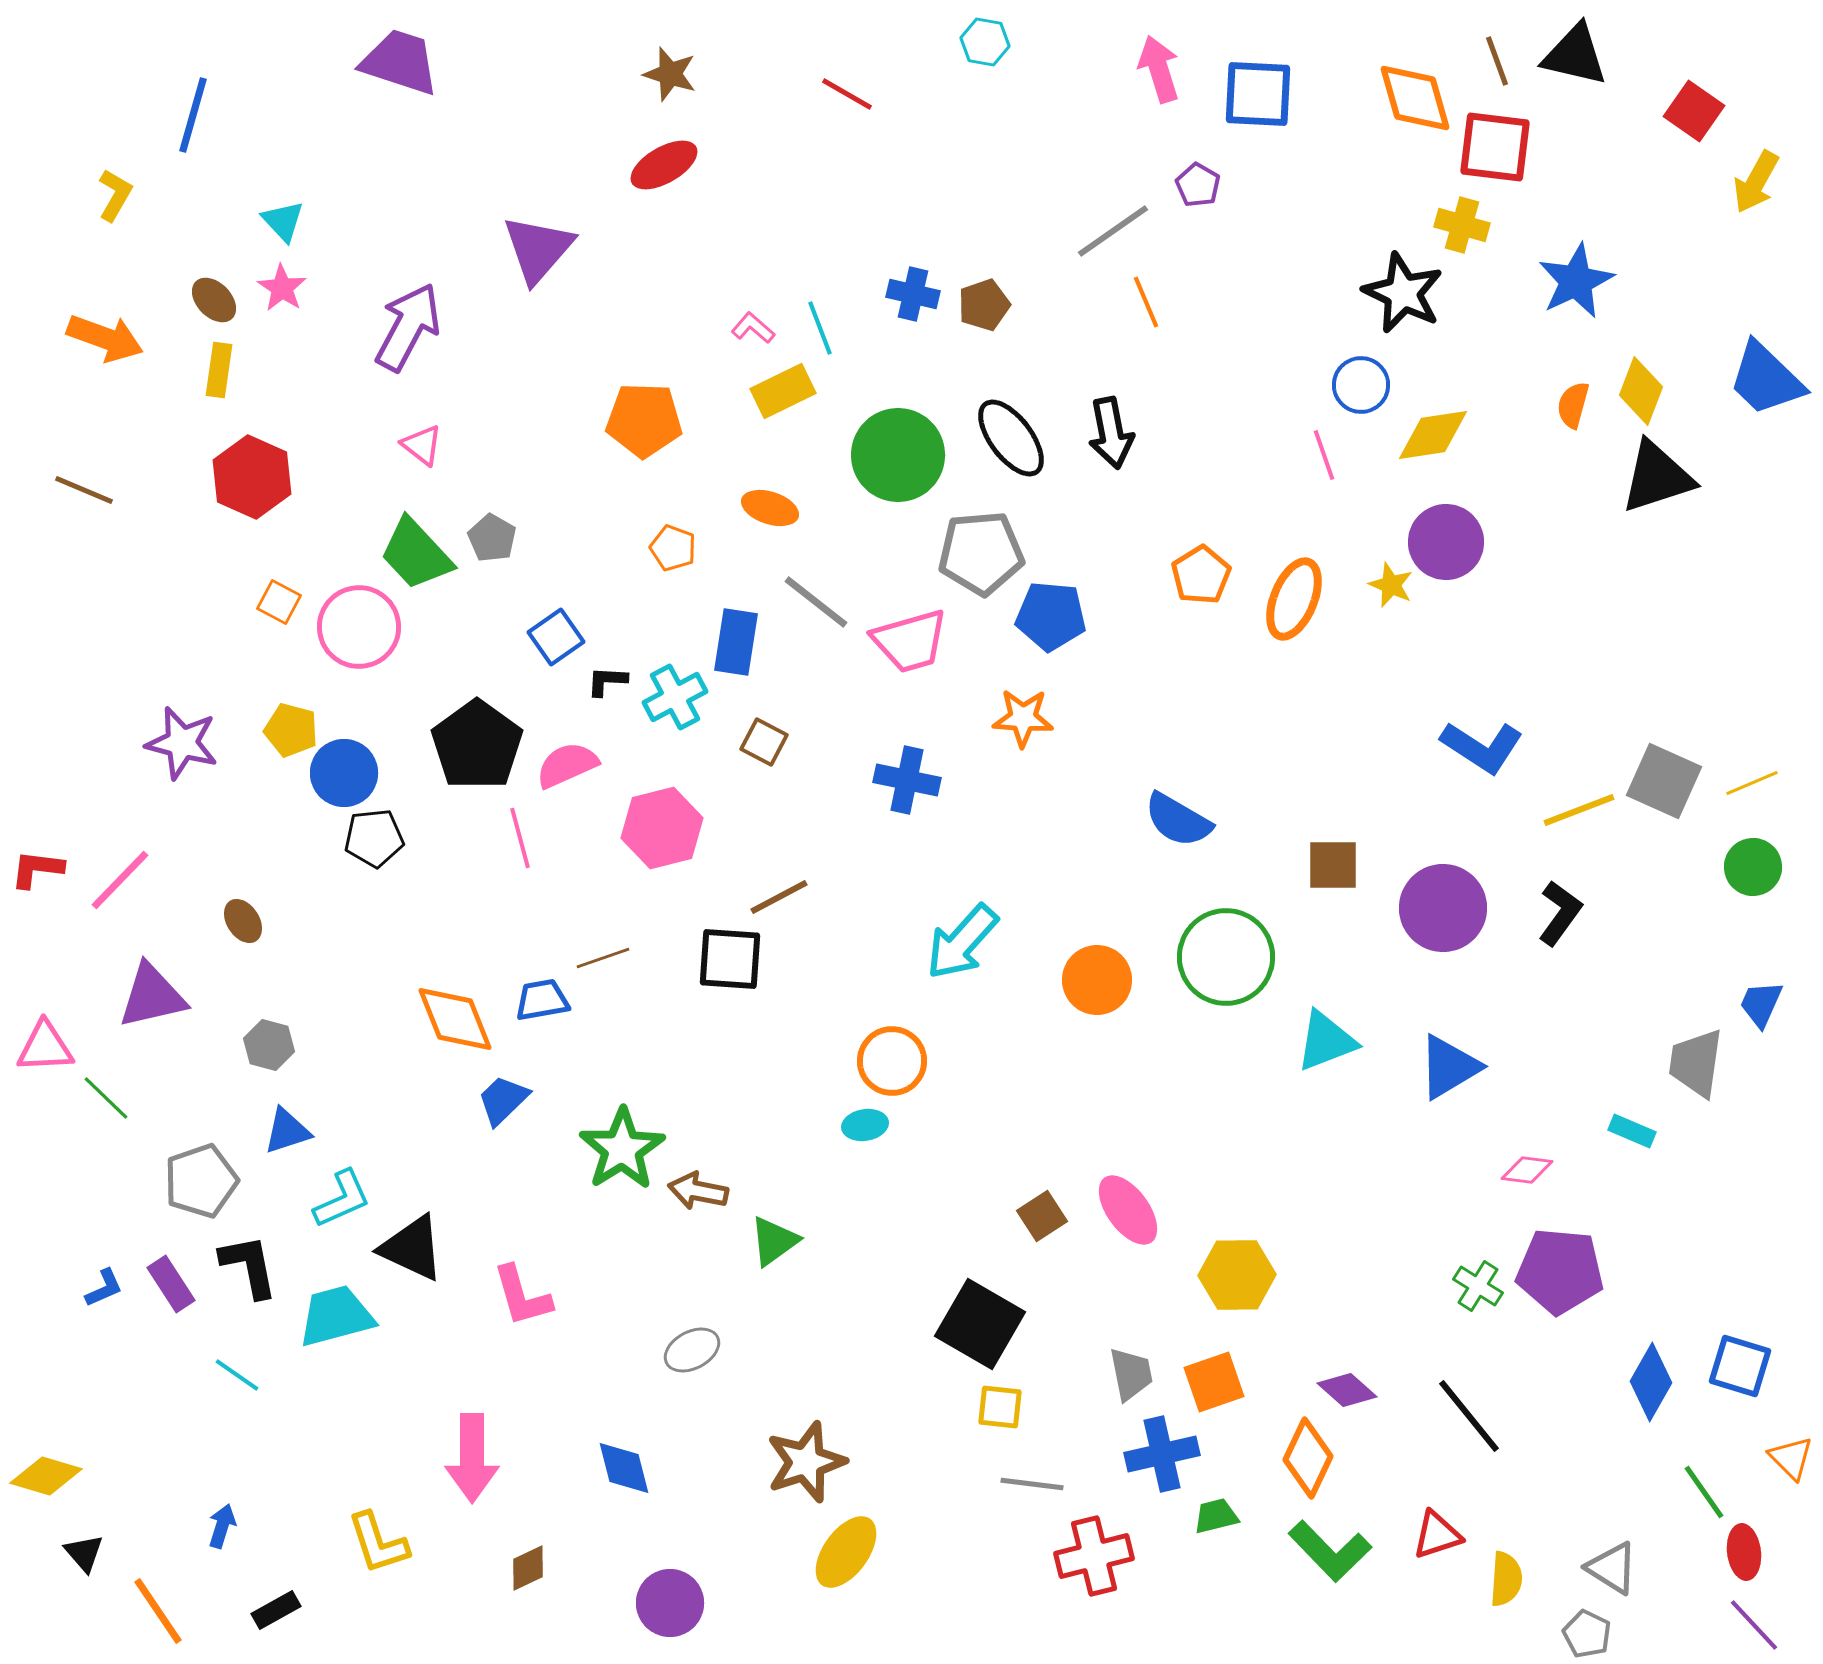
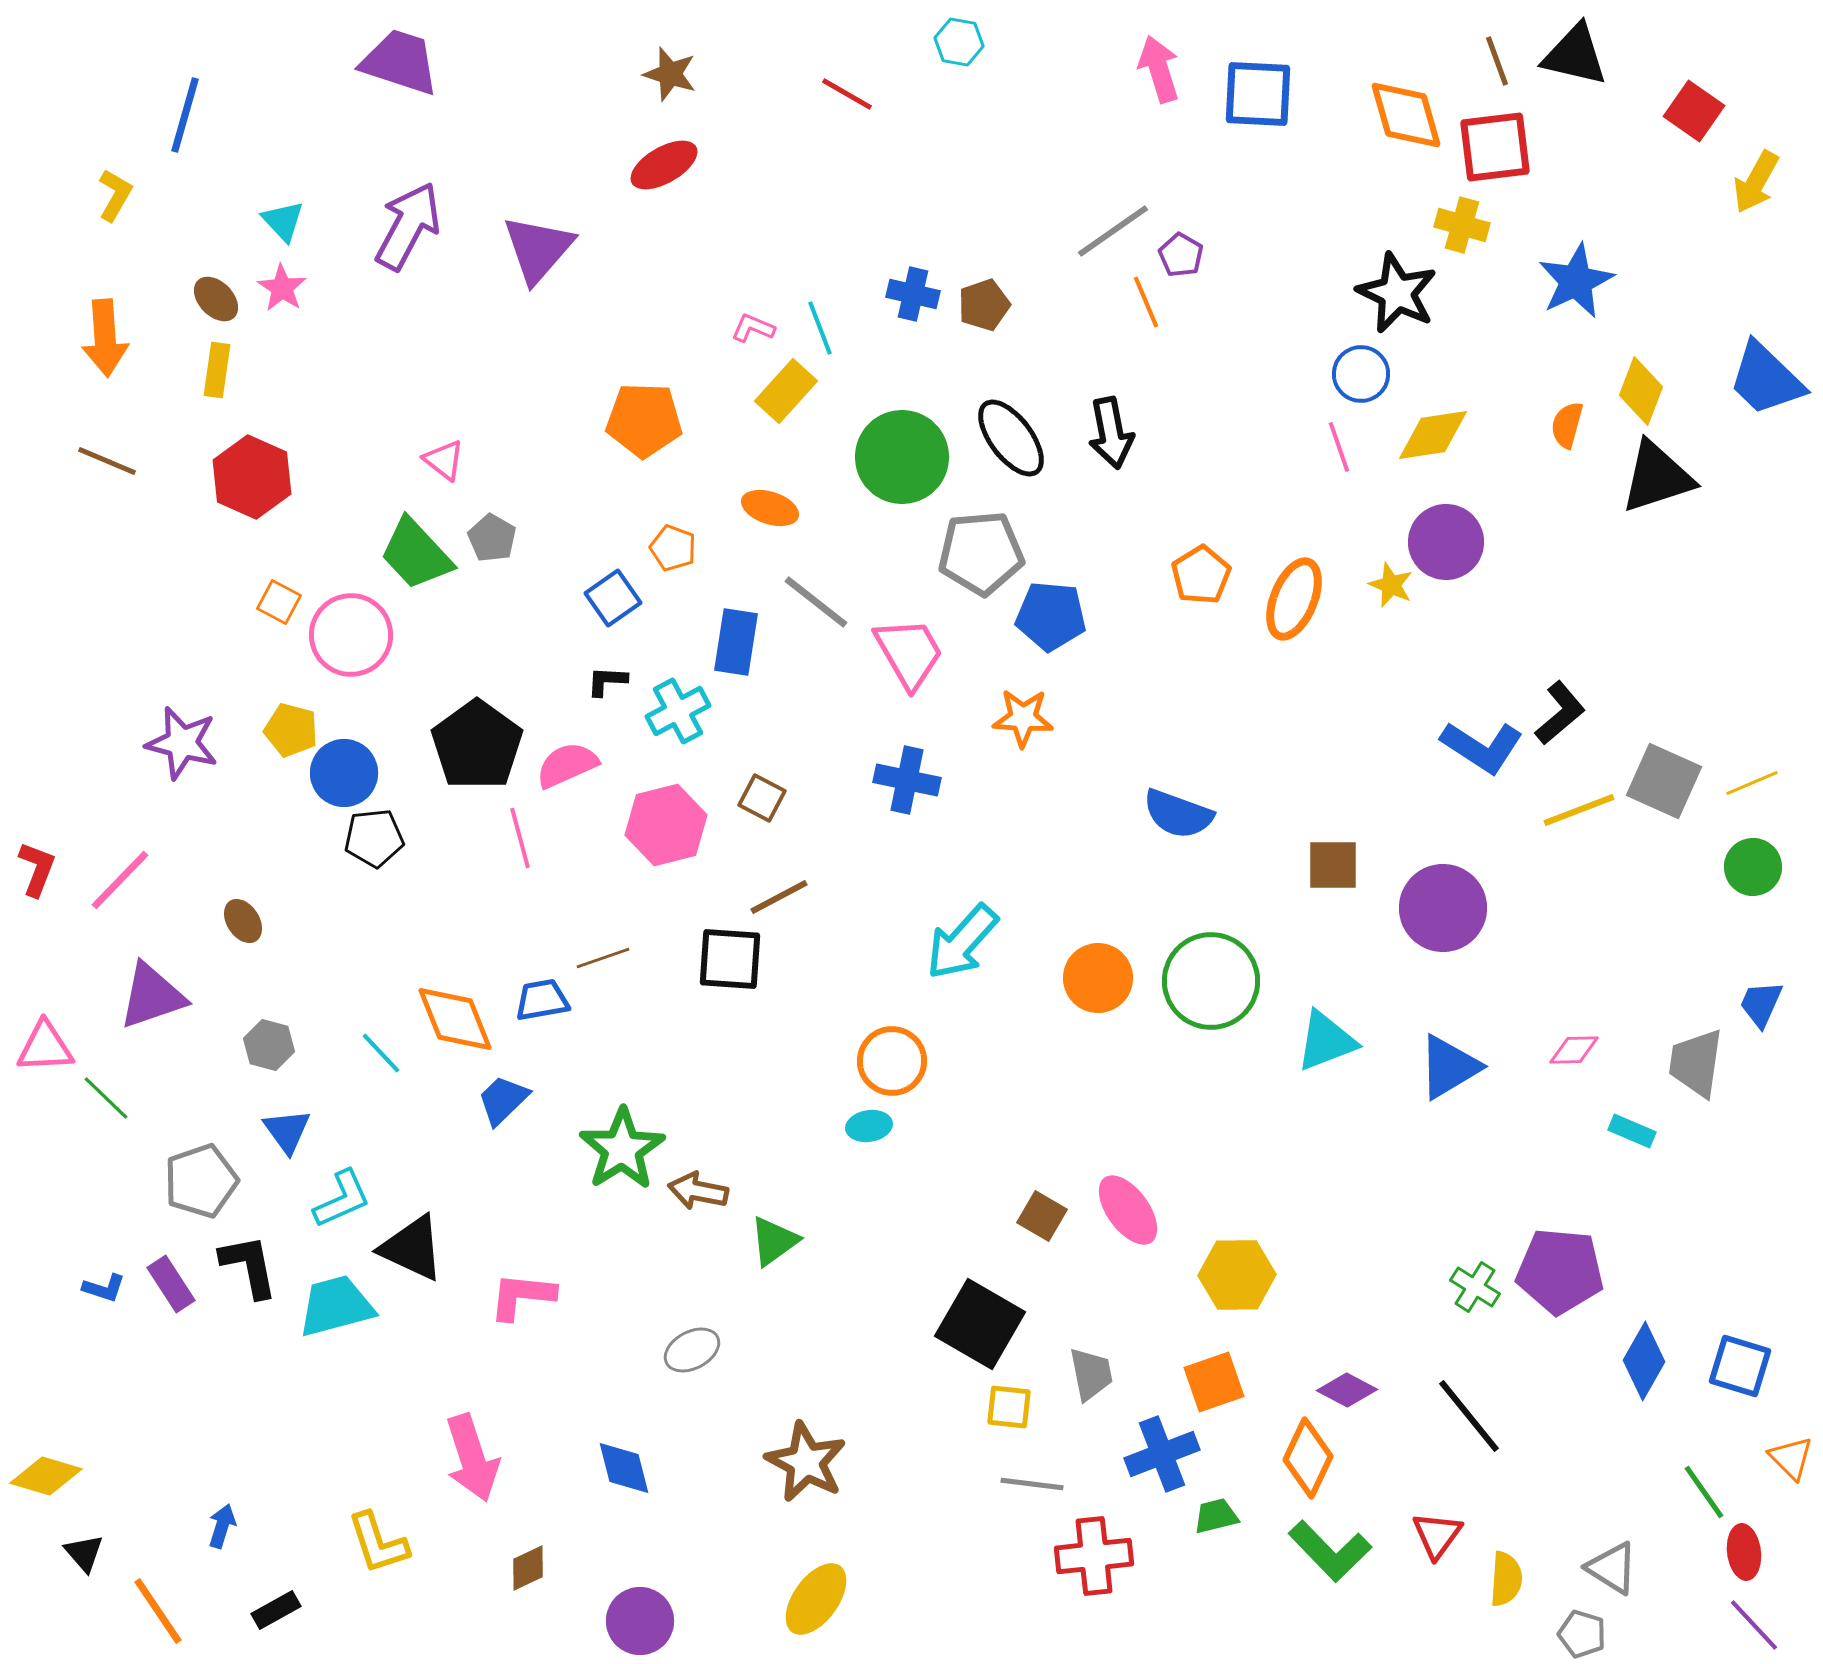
cyan hexagon at (985, 42): moved 26 px left
orange diamond at (1415, 98): moved 9 px left, 17 px down
blue line at (193, 115): moved 8 px left
red square at (1495, 147): rotated 14 degrees counterclockwise
purple pentagon at (1198, 185): moved 17 px left, 70 px down
black star at (1403, 293): moved 6 px left
brown ellipse at (214, 300): moved 2 px right, 1 px up
purple arrow at (408, 327): moved 101 px up
pink L-shape at (753, 328): rotated 18 degrees counterclockwise
orange arrow at (105, 338): rotated 66 degrees clockwise
yellow rectangle at (219, 370): moved 2 px left
blue circle at (1361, 385): moved 11 px up
yellow rectangle at (783, 391): moved 3 px right; rotated 22 degrees counterclockwise
orange semicircle at (1573, 405): moved 6 px left, 20 px down
pink triangle at (422, 445): moved 22 px right, 15 px down
green circle at (898, 455): moved 4 px right, 2 px down
pink line at (1324, 455): moved 15 px right, 8 px up
brown line at (84, 490): moved 23 px right, 29 px up
pink circle at (359, 627): moved 8 px left, 8 px down
blue square at (556, 637): moved 57 px right, 39 px up
pink trapezoid at (910, 641): moved 1 px left, 12 px down; rotated 104 degrees counterclockwise
cyan cross at (675, 697): moved 3 px right, 14 px down
brown square at (764, 742): moved 2 px left, 56 px down
blue semicircle at (1178, 820): moved 6 px up; rotated 10 degrees counterclockwise
pink hexagon at (662, 828): moved 4 px right, 3 px up
red L-shape at (37, 869): rotated 104 degrees clockwise
black L-shape at (1560, 913): moved 200 px up; rotated 14 degrees clockwise
green circle at (1226, 957): moved 15 px left, 24 px down
orange circle at (1097, 980): moved 1 px right, 2 px up
purple triangle at (152, 996): rotated 6 degrees counterclockwise
cyan ellipse at (865, 1125): moved 4 px right, 1 px down
blue triangle at (287, 1131): rotated 48 degrees counterclockwise
pink diamond at (1527, 1170): moved 47 px right, 120 px up; rotated 9 degrees counterclockwise
brown square at (1042, 1216): rotated 27 degrees counterclockwise
green cross at (1478, 1286): moved 3 px left, 1 px down
blue L-shape at (104, 1288): rotated 42 degrees clockwise
pink L-shape at (522, 1296): rotated 112 degrees clockwise
cyan trapezoid at (336, 1316): moved 10 px up
gray trapezoid at (1131, 1374): moved 40 px left
cyan line at (237, 1375): moved 144 px right, 322 px up; rotated 12 degrees clockwise
blue diamond at (1651, 1382): moved 7 px left, 21 px up
purple diamond at (1347, 1390): rotated 14 degrees counterclockwise
yellow square at (1000, 1407): moved 9 px right
blue cross at (1162, 1454): rotated 8 degrees counterclockwise
pink arrow at (472, 1458): rotated 18 degrees counterclockwise
brown star at (806, 1462): rotated 26 degrees counterclockwise
red triangle at (1437, 1535): rotated 36 degrees counterclockwise
yellow ellipse at (846, 1552): moved 30 px left, 47 px down
red cross at (1094, 1556): rotated 8 degrees clockwise
purple circle at (670, 1603): moved 30 px left, 18 px down
gray pentagon at (1587, 1634): moved 5 px left; rotated 9 degrees counterclockwise
